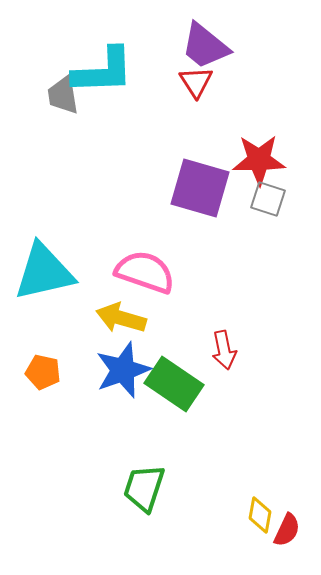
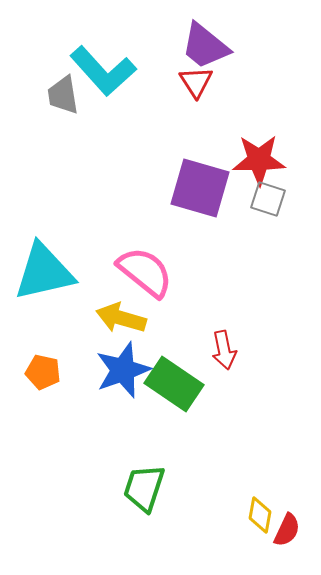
cyan L-shape: rotated 50 degrees clockwise
pink semicircle: rotated 20 degrees clockwise
